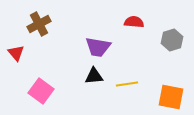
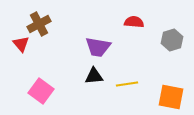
red triangle: moved 5 px right, 9 px up
